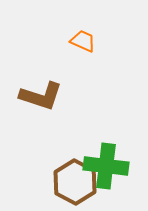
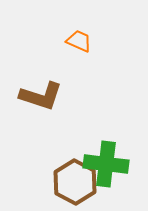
orange trapezoid: moved 4 px left
green cross: moved 2 px up
